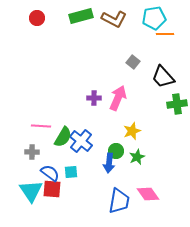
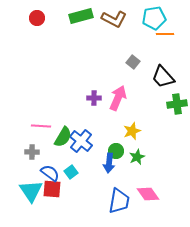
cyan square: rotated 32 degrees counterclockwise
